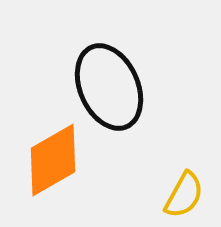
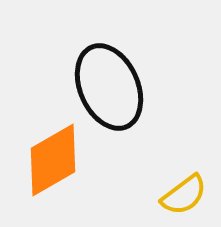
yellow semicircle: rotated 24 degrees clockwise
